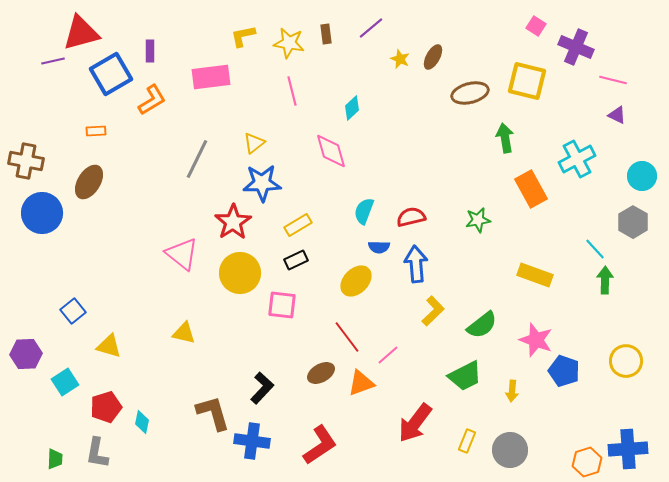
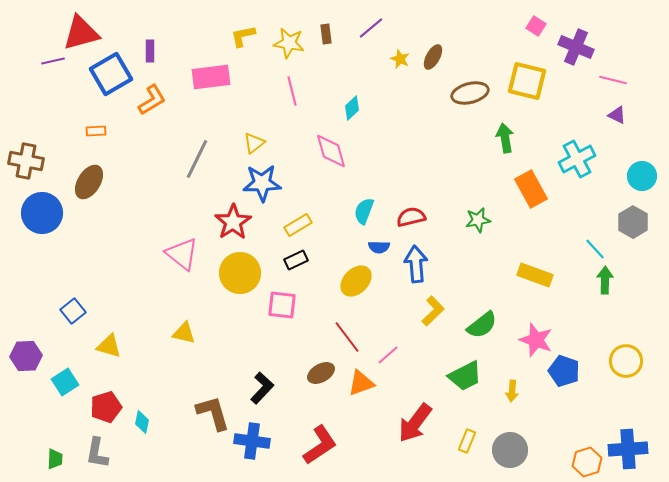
purple hexagon at (26, 354): moved 2 px down
